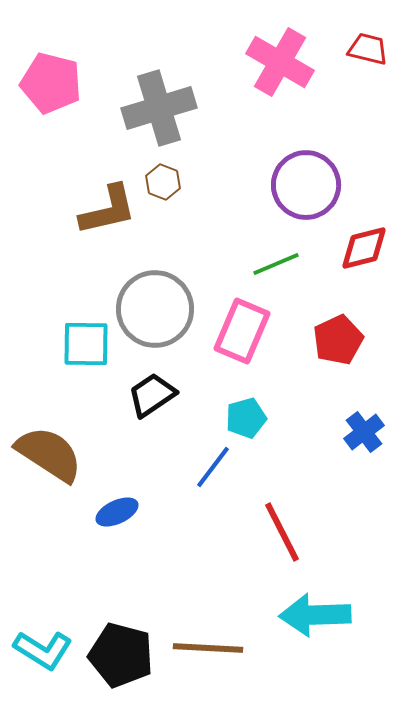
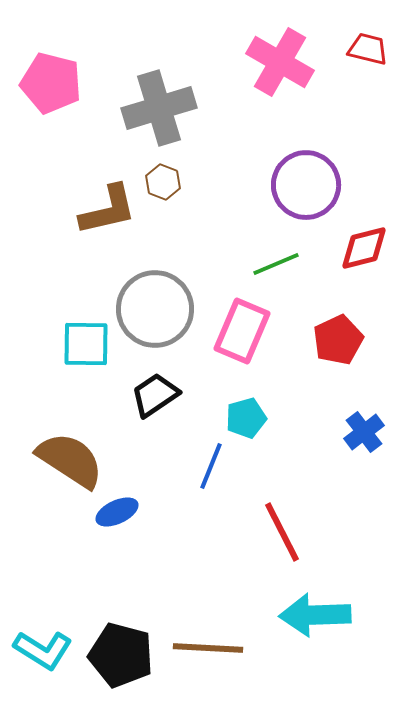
black trapezoid: moved 3 px right
brown semicircle: moved 21 px right, 6 px down
blue line: moved 2 px left, 1 px up; rotated 15 degrees counterclockwise
